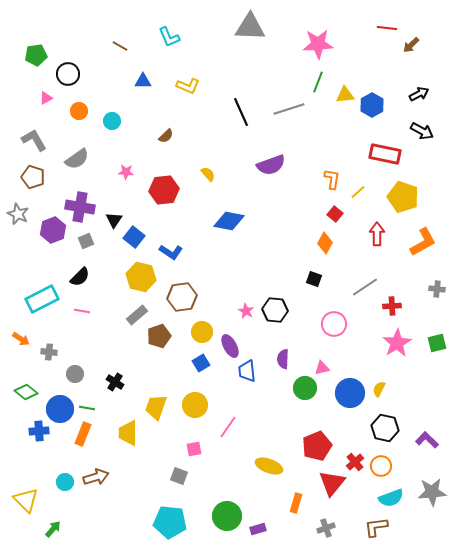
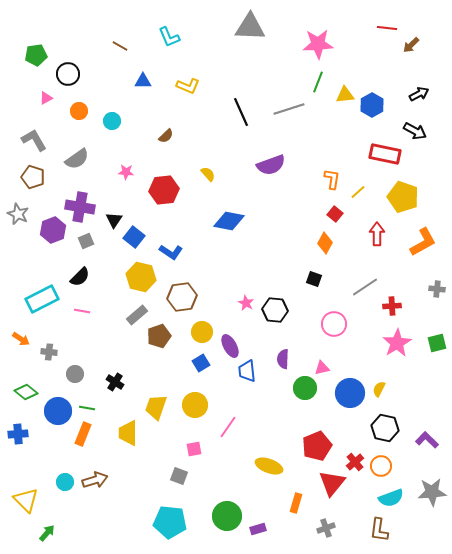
black arrow at (422, 131): moved 7 px left
pink star at (246, 311): moved 8 px up
blue circle at (60, 409): moved 2 px left, 2 px down
blue cross at (39, 431): moved 21 px left, 3 px down
brown arrow at (96, 477): moved 1 px left, 3 px down
brown L-shape at (376, 527): moved 3 px right, 3 px down; rotated 75 degrees counterclockwise
green arrow at (53, 529): moved 6 px left, 4 px down
